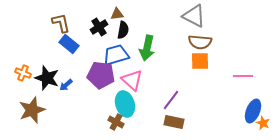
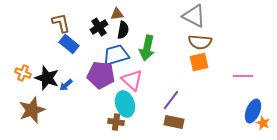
orange square: moved 1 px left, 1 px down; rotated 12 degrees counterclockwise
brown cross: rotated 21 degrees counterclockwise
